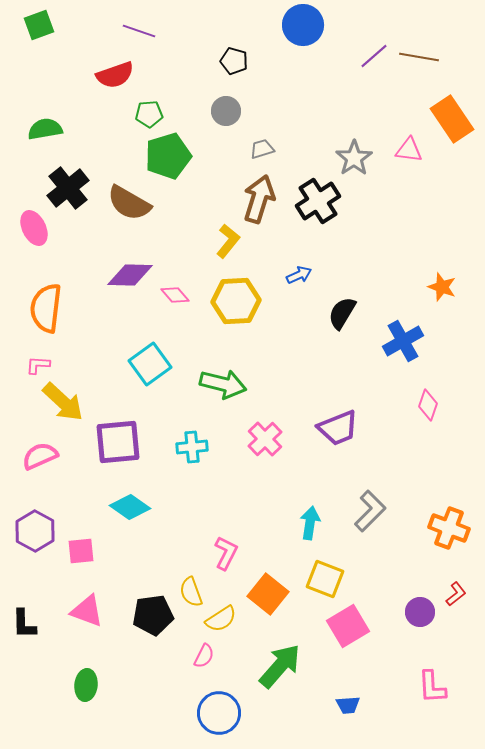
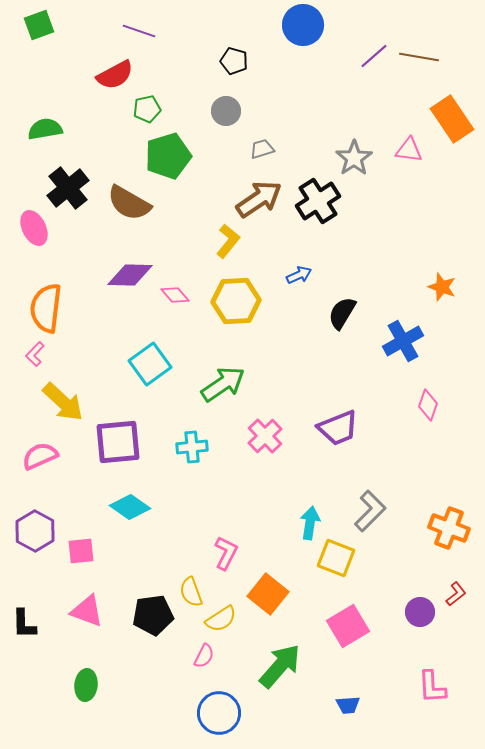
red semicircle at (115, 75): rotated 9 degrees counterclockwise
green pentagon at (149, 114): moved 2 px left, 5 px up; rotated 8 degrees counterclockwise
brown arrow at (259, 199): rotated 39 degrees clockwise
pink L-shape at (38, 365): moved 3 px left, 11 px up; rotated 50 degrees counterclockwise
green arrow at (223, 384): rotated 48 degrees counterclockwise
pink cross at (265, 439): moved 3 px up
yellow square at (325, 579): moved 11 px right, 21 px up
